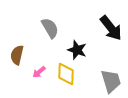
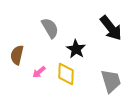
black star: moved 1 px left, 1 px up; rotated 12 degrees clockwise
